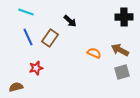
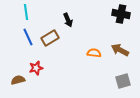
cyan line: rotated 63 degrees clockwise
black cross: moved 3 px left, 3 px up; rotated 12 degrees clockwise
black arrow: moved 2 px left, 1 px up; rotated 24 degrees clockwise
brown rectangle: rotated 24 degrees clockwise
orange semicircle: rotated 16 degrees counterclockwise
gray square: moved 1 px right, 9 px down
brown semicircle: moved 2 px right, 7 px up
